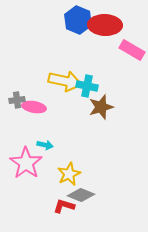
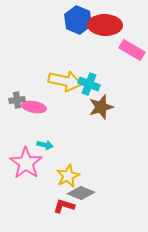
cyan cross: moved 2 px right, 2 px up; rotated 10 degrees clockwise
yellow star: moved 1 px left, 2 px down
gray diamond: moved 2 px up
